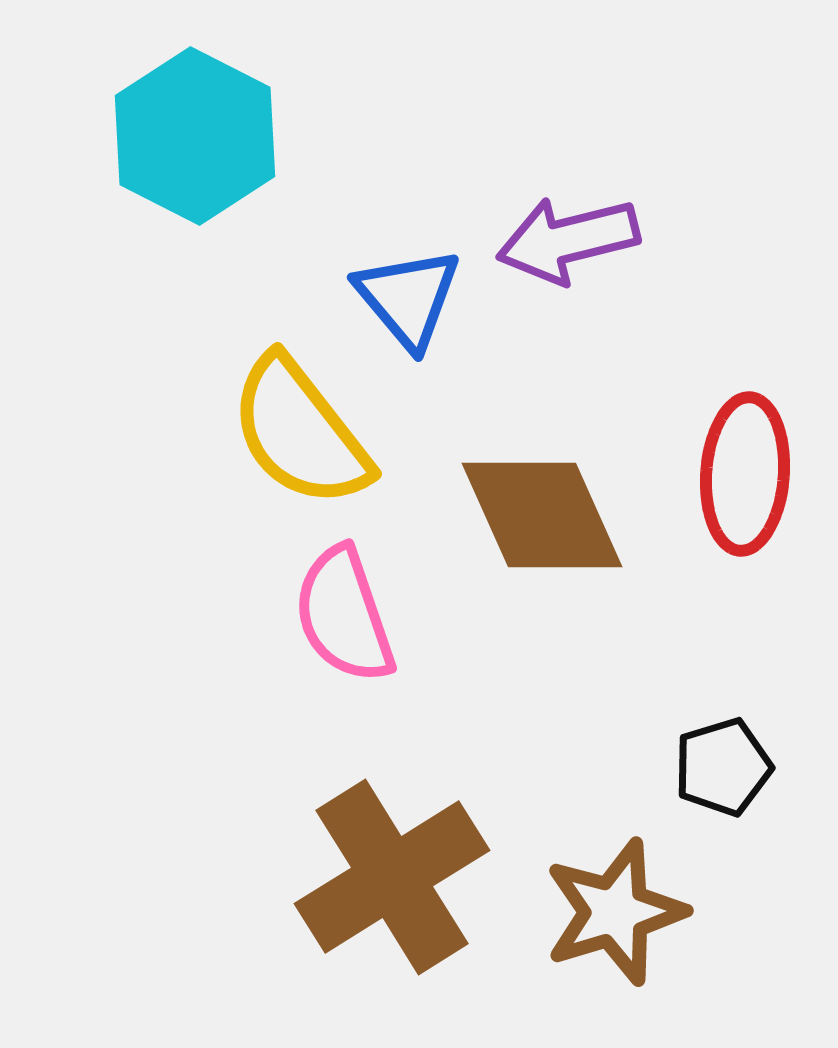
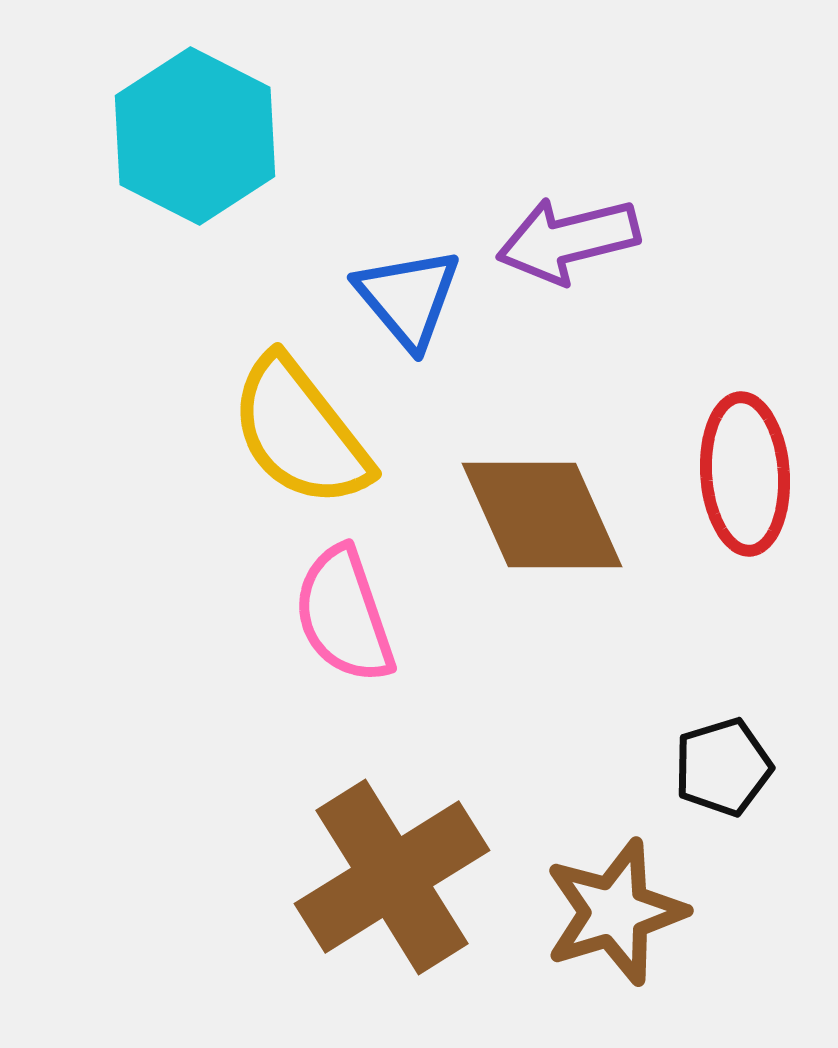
red ellipse: rotated 8 degrees counterclockwise
